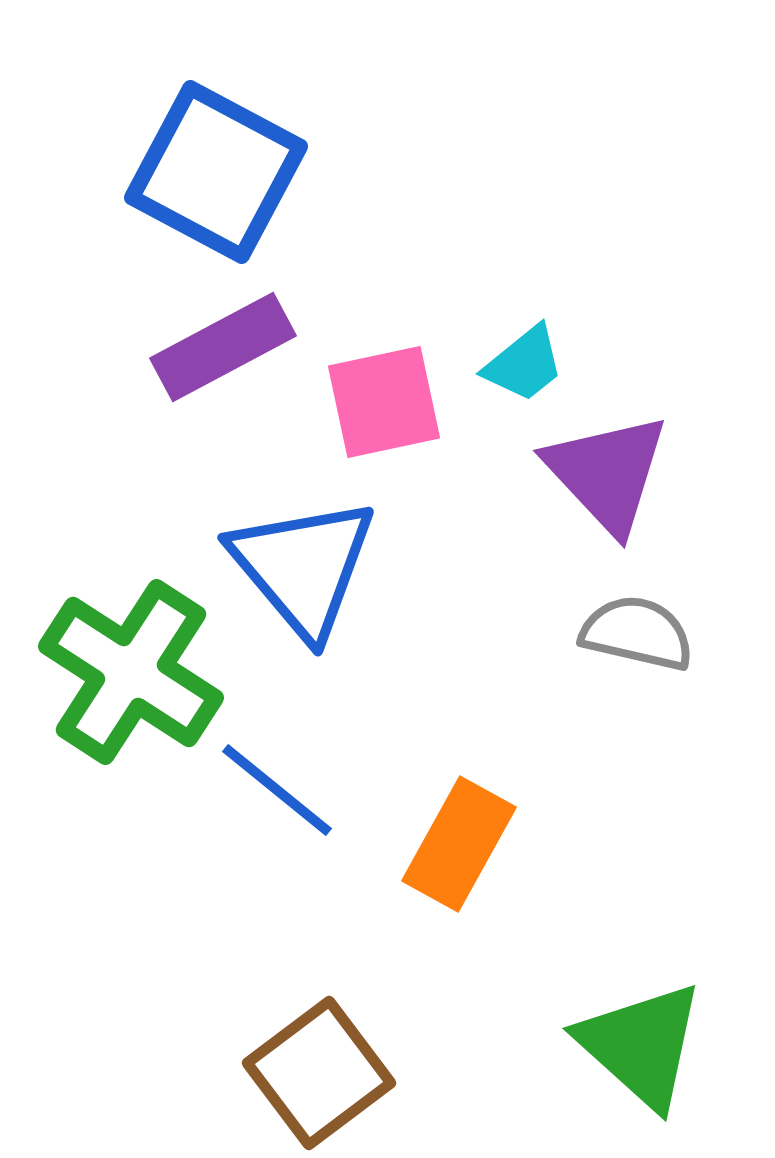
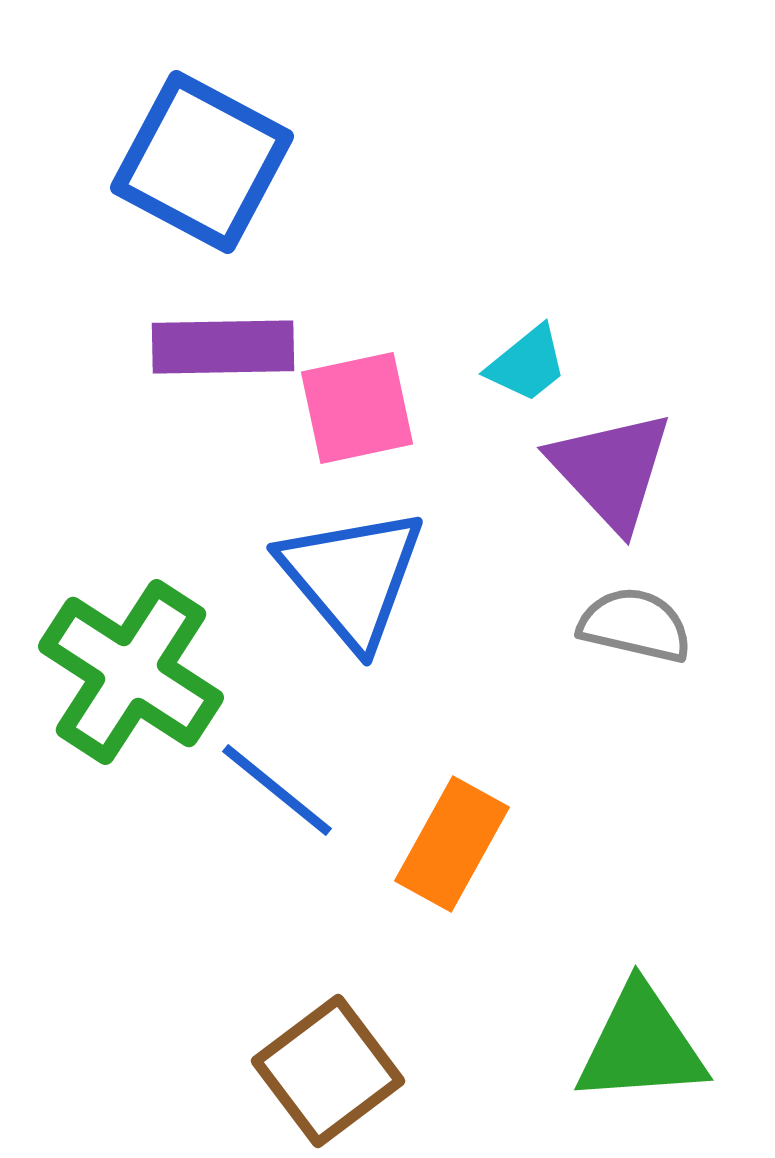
blue square: moved 14 px left, 10 px up
purple rectangle: rotated 27 degrees clockwise
cyan trapezoid: moved 3 px right
pink square: moved 27 px left, 6 px down
purple triangle: moved 4 px right, 3 px up
blue triangle: moved 49 px right, 10 px down
gray semicircle: moved 2 px left, 8 px up
orange rectangle: moved 7 px left
green triangle: rotated 46 degrees counterclockwise
brown square: moved 9 px right, 2 px up
